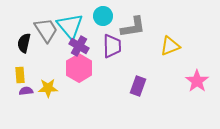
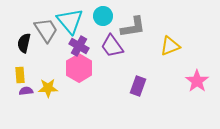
cyan triangle: moved 5 px up
purple trapezoid: rotated 145 degrees clockwise
